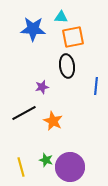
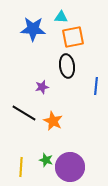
black line: rotated 60 degrees clockwise
yellow line: rotated 18 degrees clockwise
